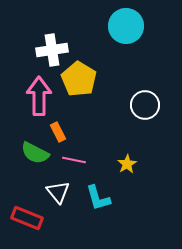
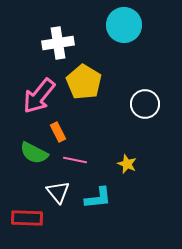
cyan circle: moved 2 px left, 1 px up
white cross: moved 6 px right, 7 px up
yellow pentagon: moved 5 px right, 3 px down
pink arrow: rotated 141 degrees counterclockwise
white circle: moved 1 px up
green semicircle: moved 1 px left
pink line: moved 1 px right
yellow star: rotated 18 degrees counterclockwise
cyan L-shape: rotated 80 degrees counterclockwise
red rectangle: rotated 20 degrees counterclockwise
